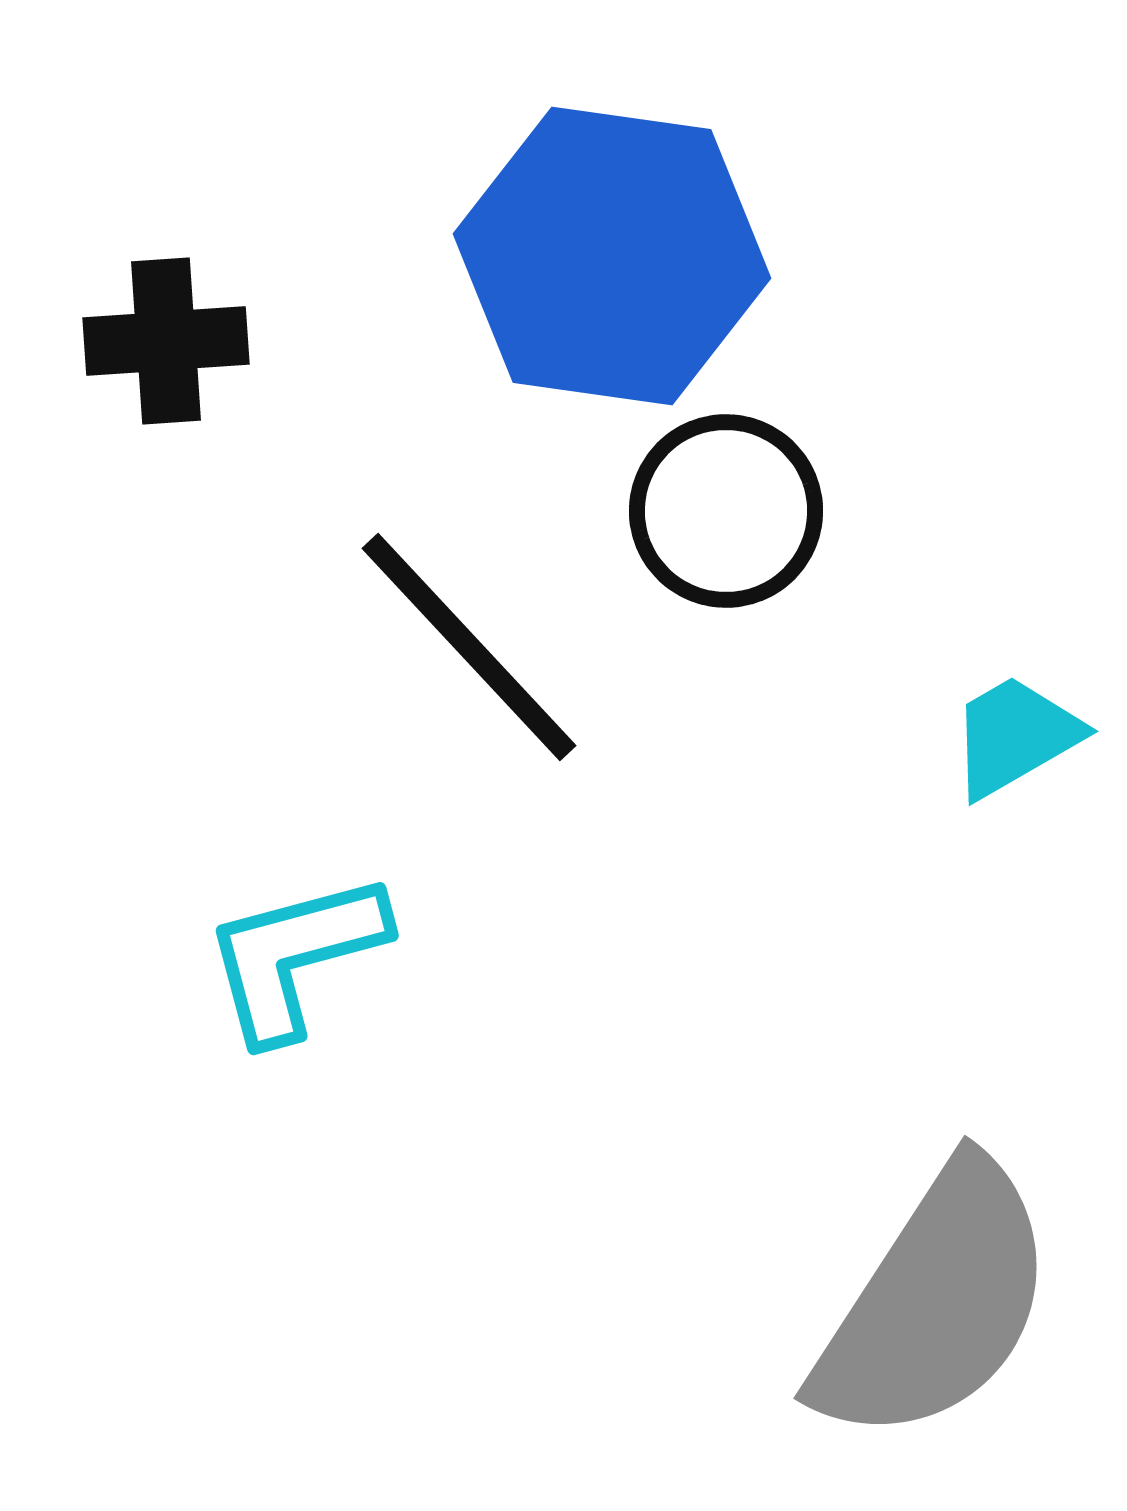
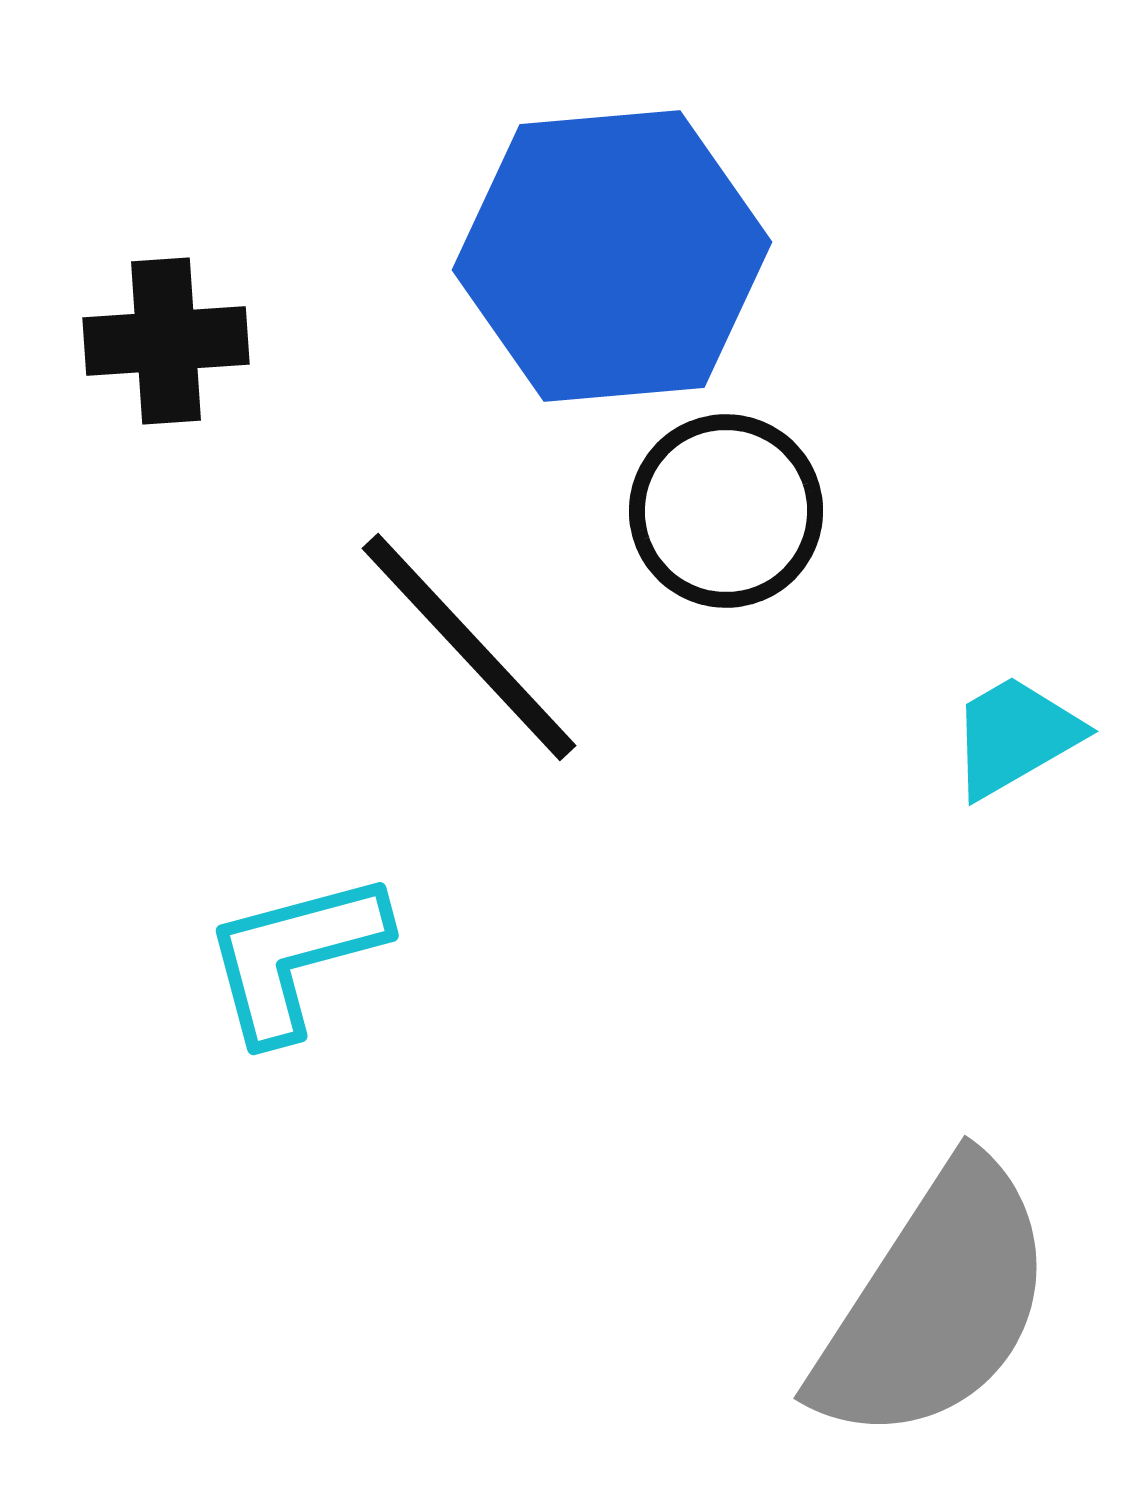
blue hexagon: rotated 13 degrees counterclockwise
